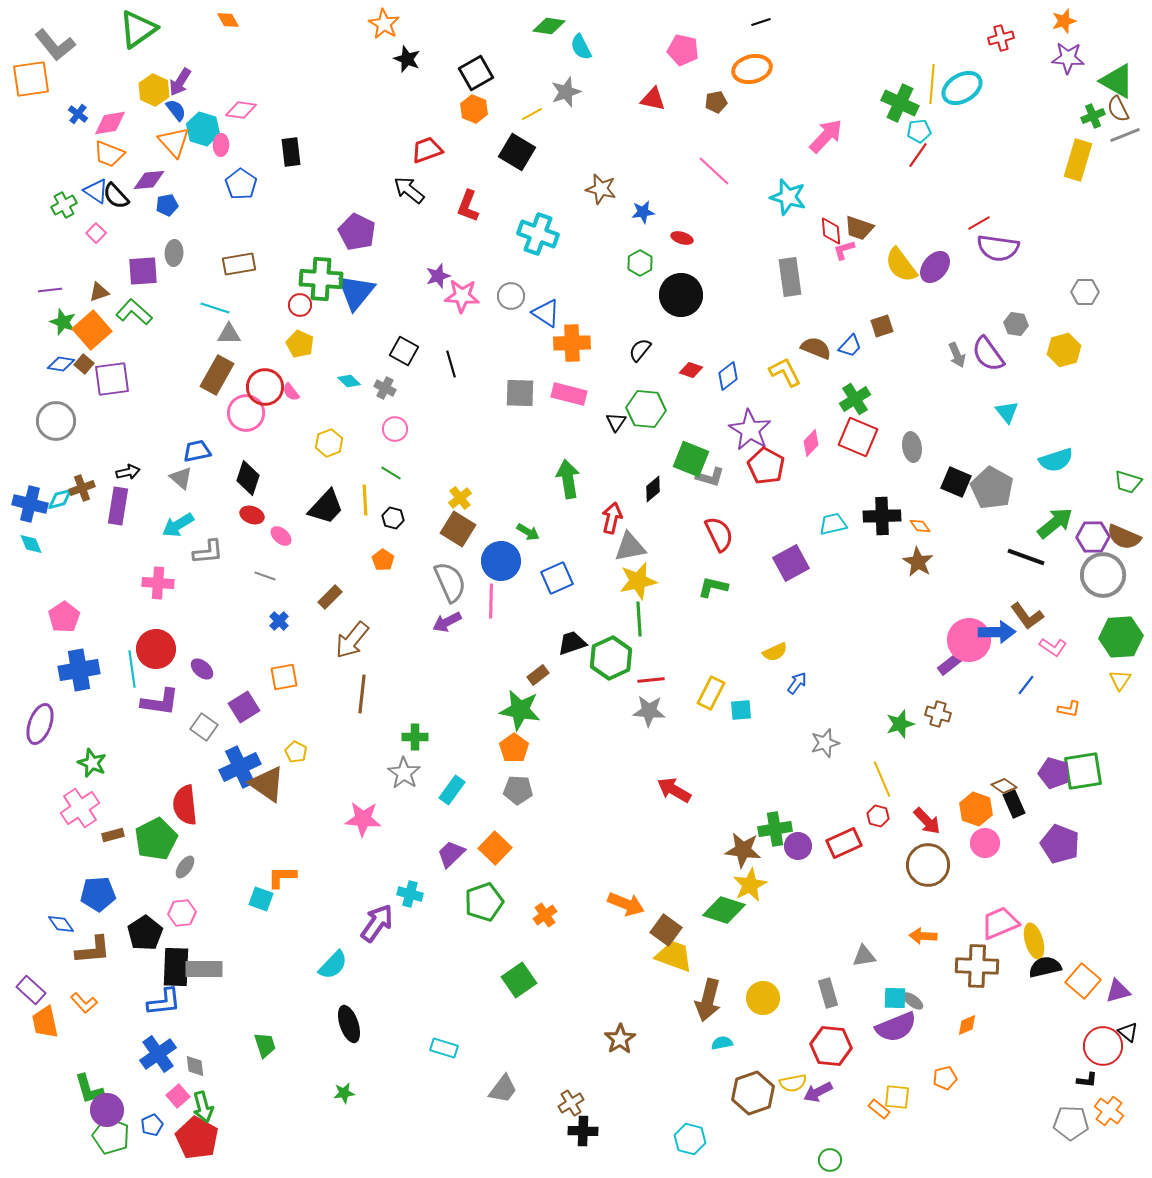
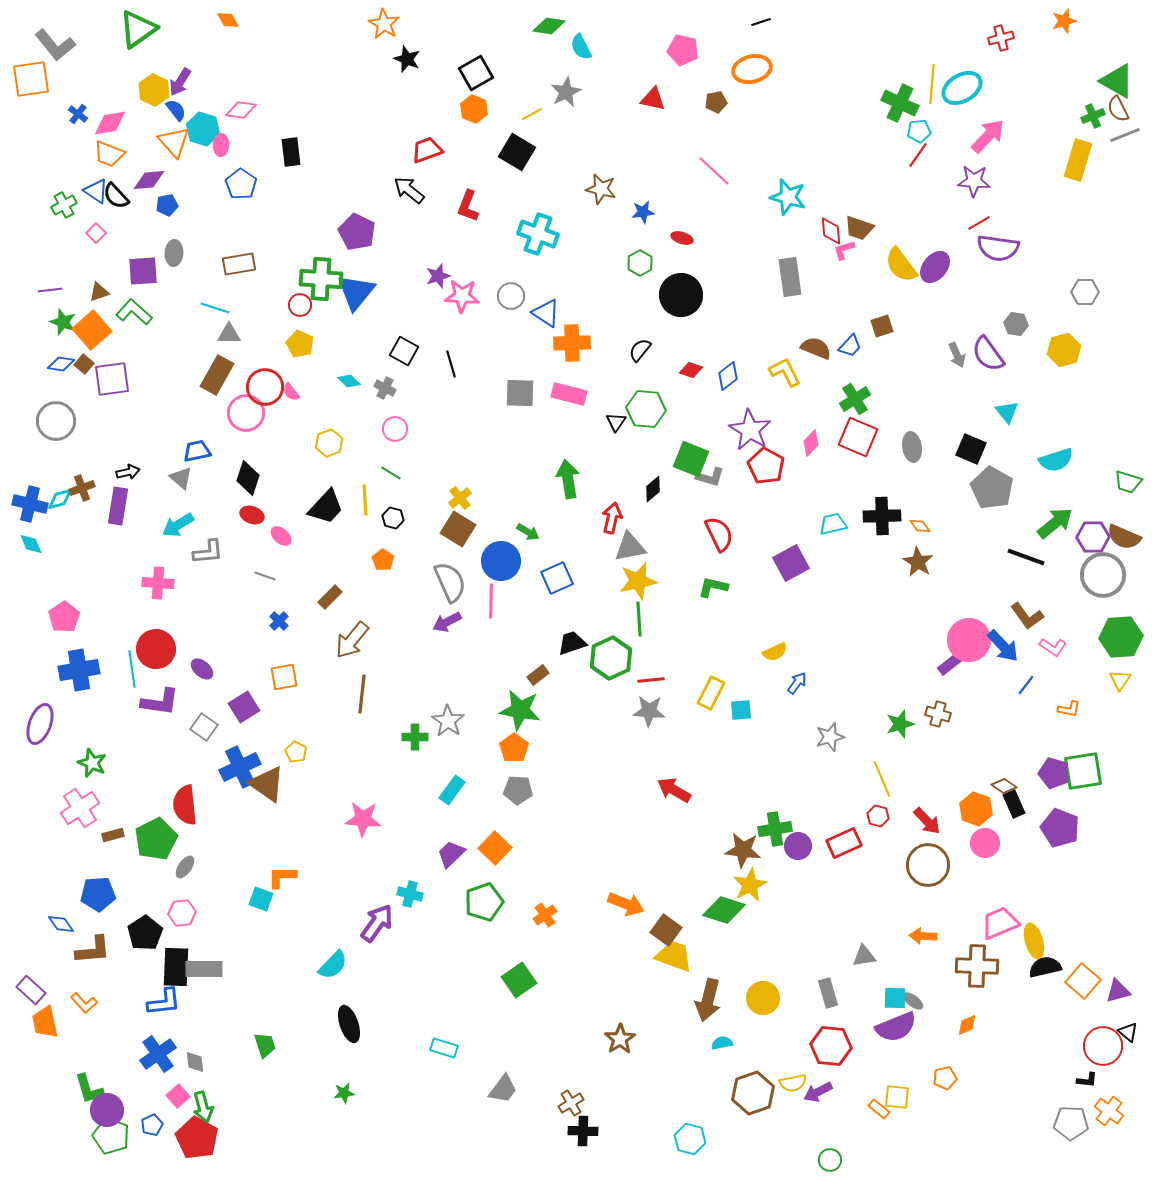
purple star at (1068, 58): moved 94 px left, 123 px down
gray star at (566, 92): rotated 8 degrees counterclockwise
pink arrow at (826, 136): moved 162 px right
black square at (956, 482): moved 15 px right, 33 px up
blue arrow at (997, 632): moved 6 px right, 14 px down; rotated 48 degrees clockwise
gray star at (825, 743): moved 5 px right, 6 px up
gray star at (404, 773): moved 44 px right, 52 px up
purple pentagon at (1060, 844): moved 16 px up
gray diamond at (195, 1066): moved 4 px up
